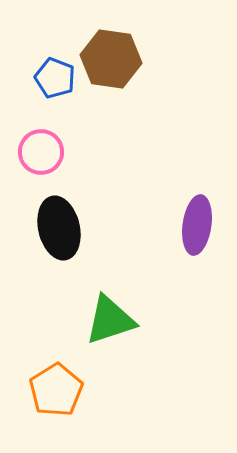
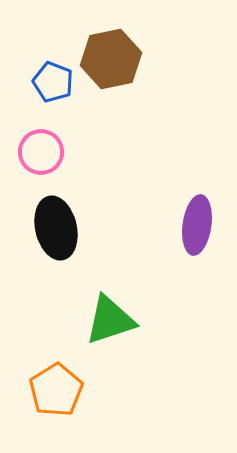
brown hexagon: rotated 20 degrees counterclockwise
blue pentagon: moved 2 px left, 4 px down
black ellipse: moved 3 px left
